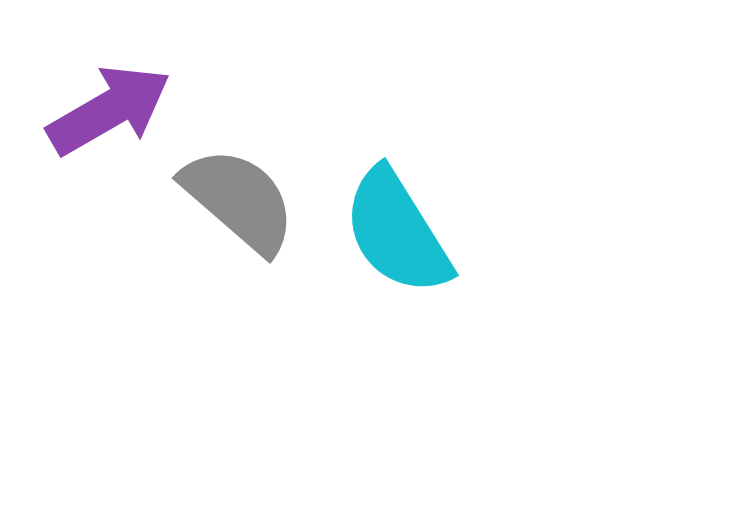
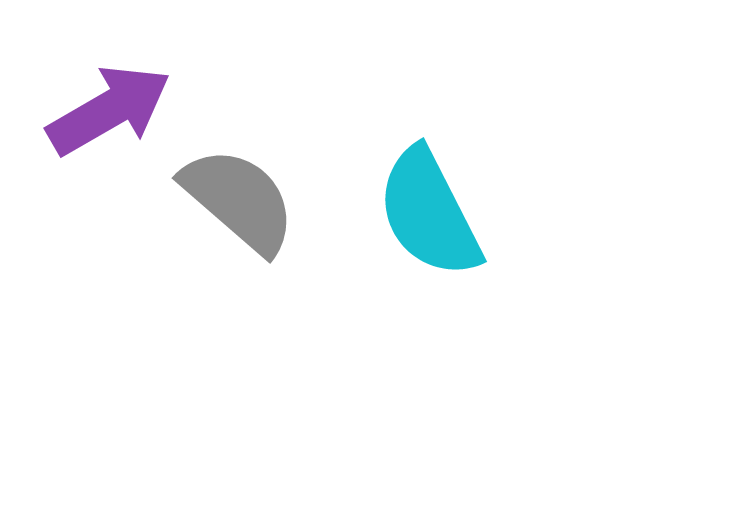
cyan semicircle: moved 32 px right, 19 px up; rotated 5 degrees clockwise
